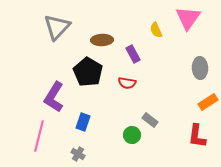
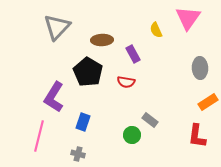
red semicircle: moved 1 px left, 1 px up
gray cross: rotated 16 degrees counterclockwise
